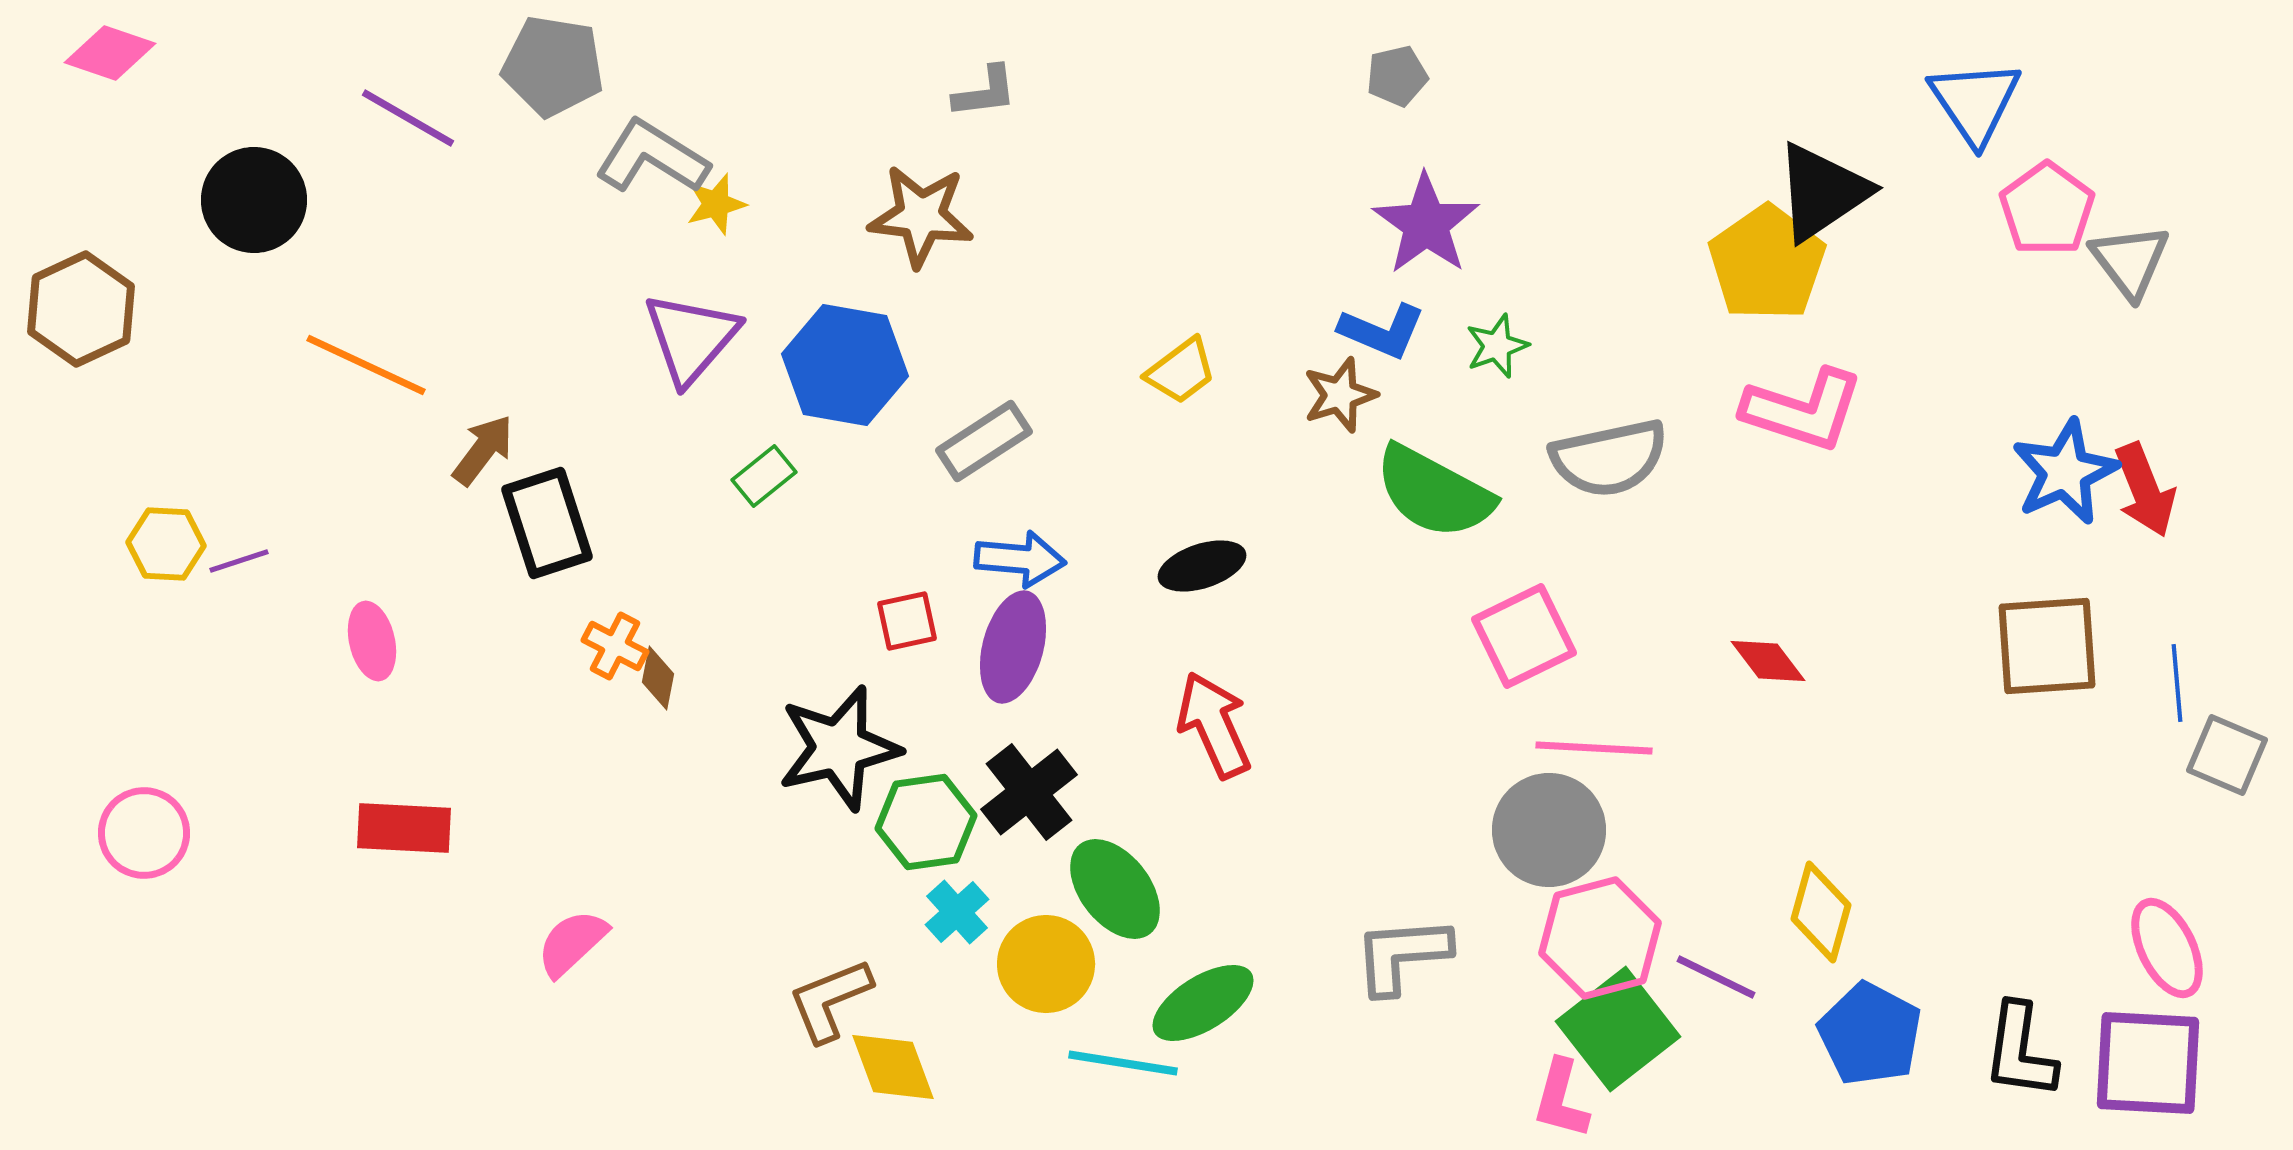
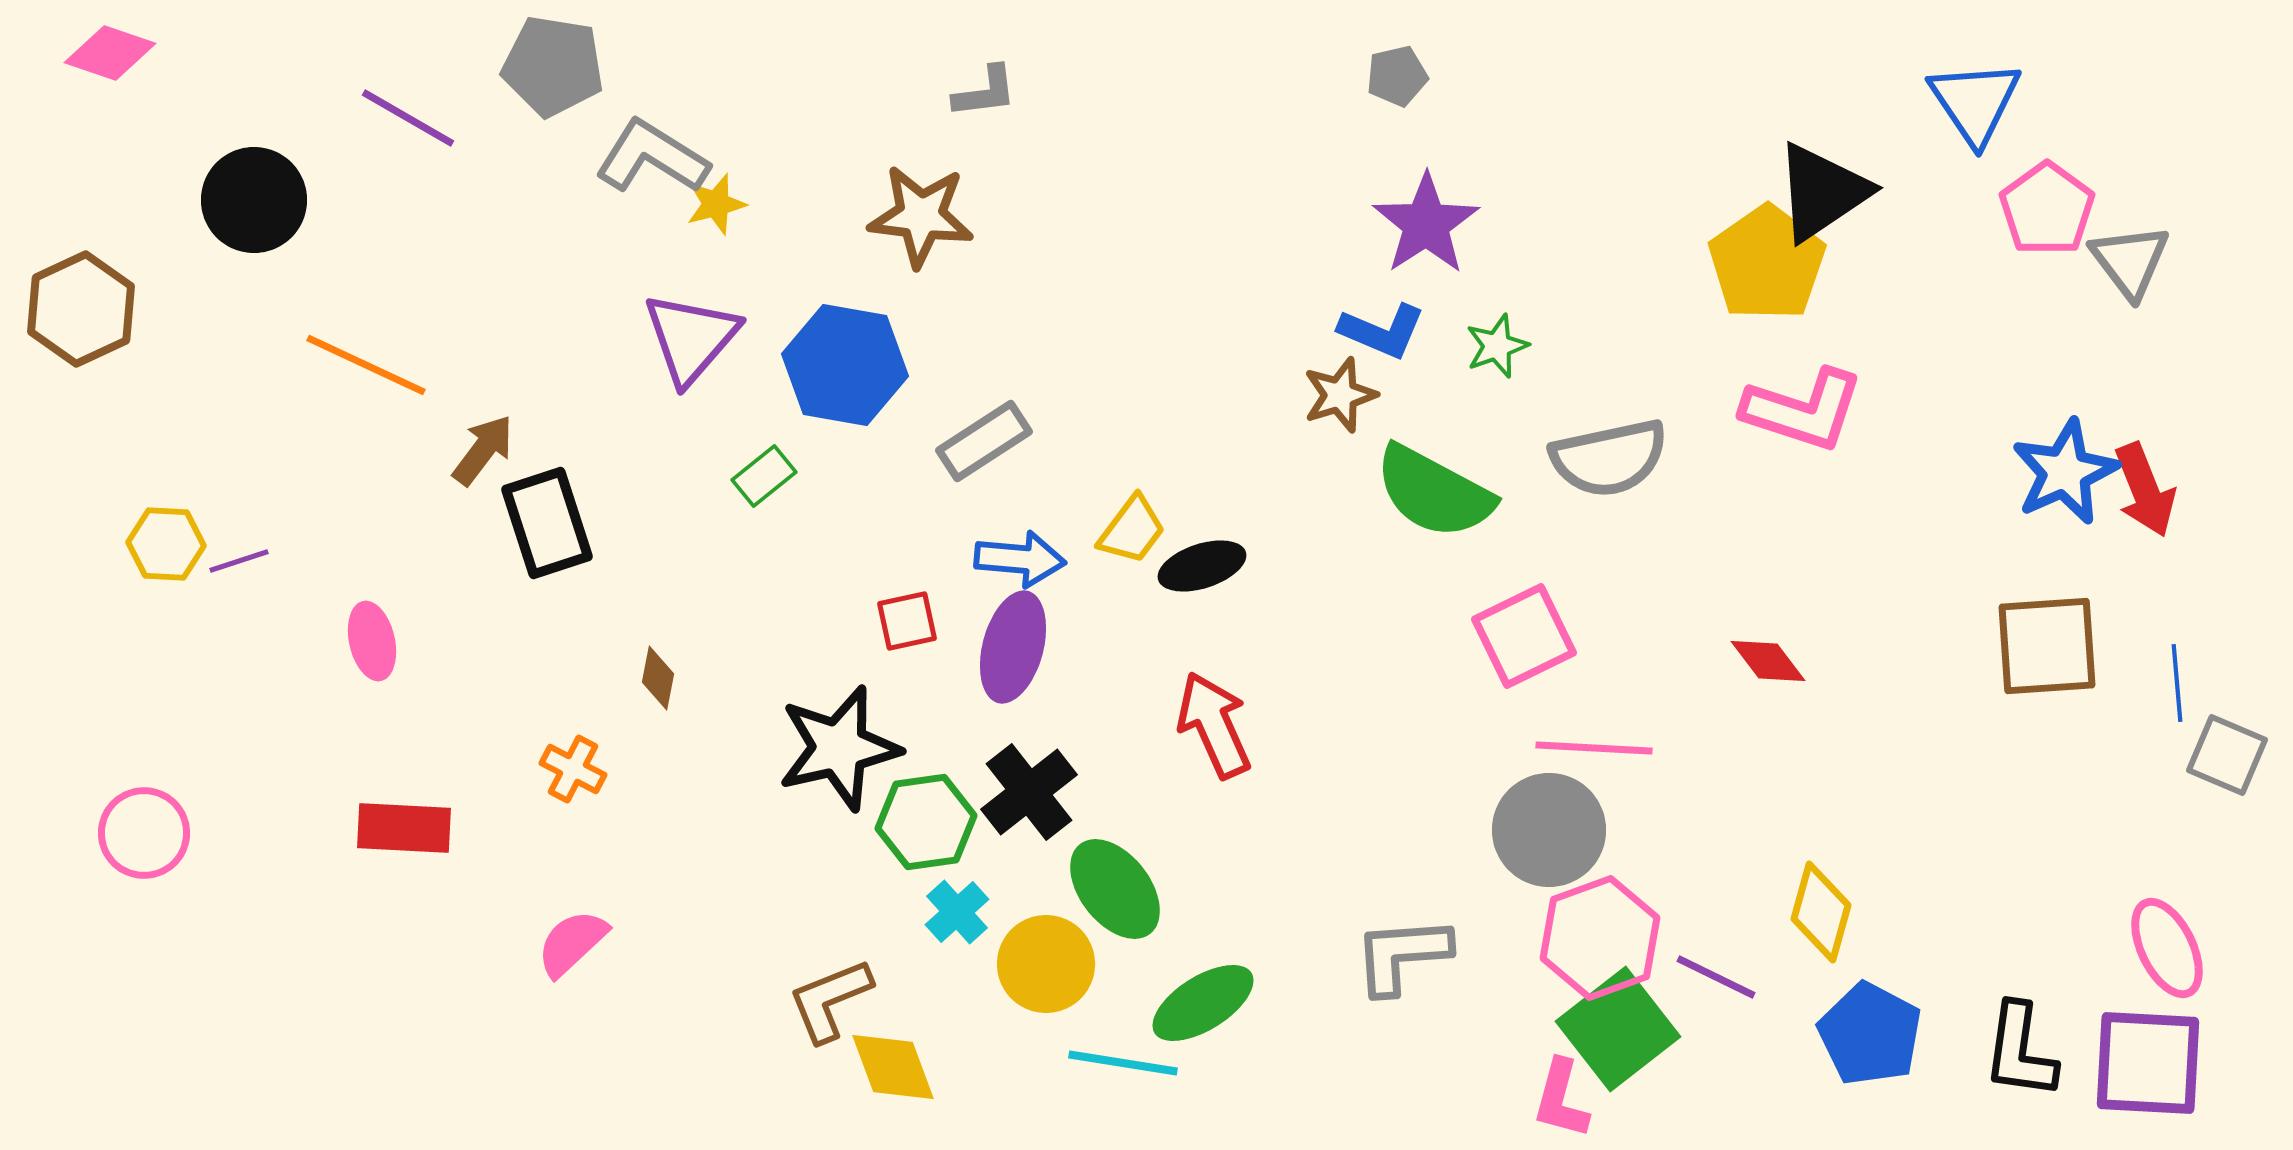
purple star at (1426, 224): rotated 3 degrees clockwise
yellow trapezoid at (1181, 371): moved 49 px left, 159 px down; rotated 16 degrees counterclockwise
orange cross at (615, 646): moved 42 px left, 123 px down
pink hexagon at (1600, 938): rotated 5 degrees counterclockwise
